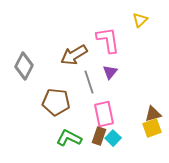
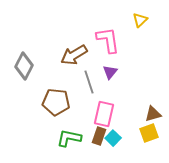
pink rectangle: rotated 25 degrees clockwise
yellow square: moved 3 px left, 5 px down
green L-shape: rotated 15 degrees counterclockwise
